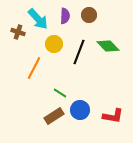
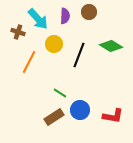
brown circle: moved 3 px up
green diamond: moved 3 px right; rotated 15 degrees counterclockwise
black line: moved 3 px down
orange line: moved 5 px left, 6 px up
brown rectangle: moved 1 px down
